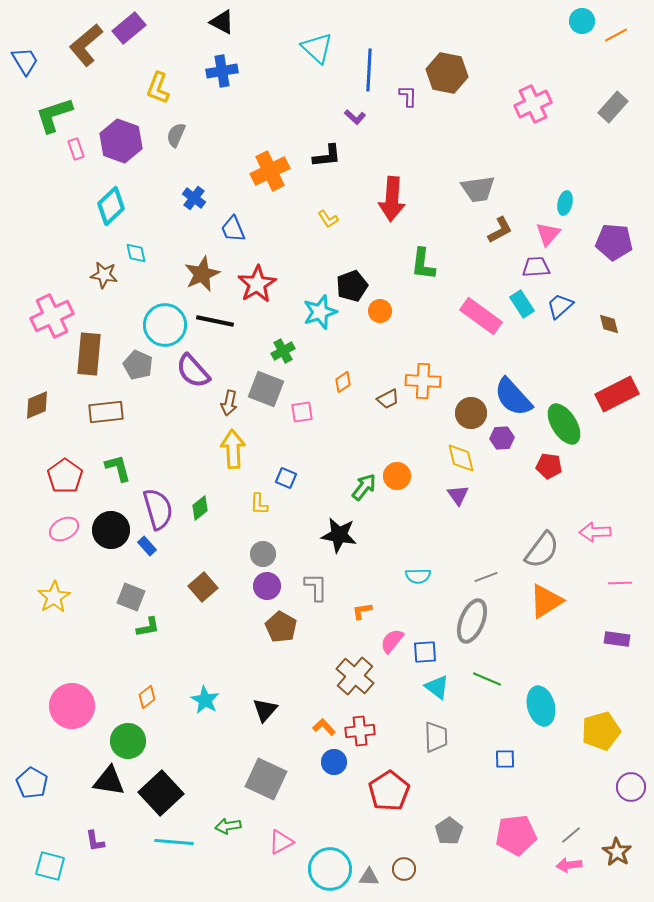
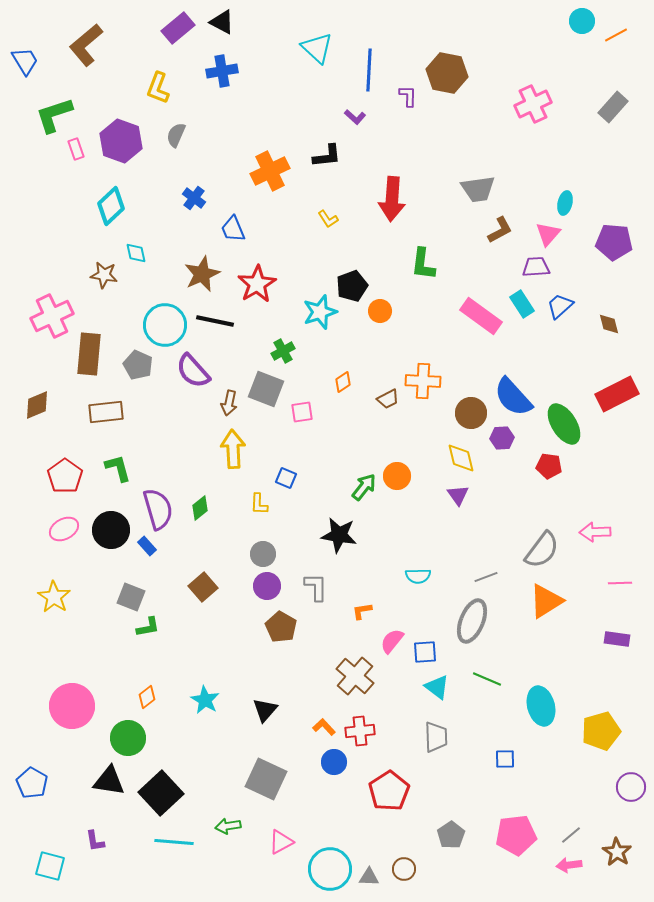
purple rectangle at (129, 28): moved 49 px right
yellow star at (54, 597): rotated 8 degrees counterclockwise
green circle at (128, 741): moved 3 px up
gray pentagon at (449, 831): moved 2 px right, 4 px down
